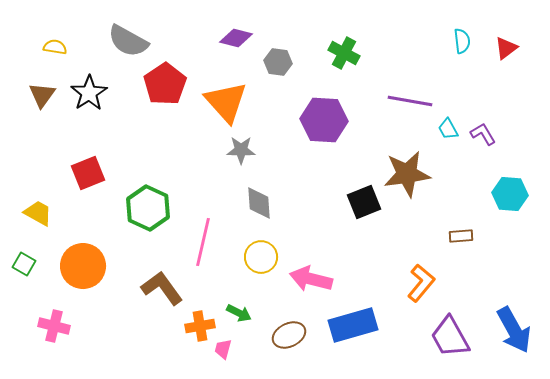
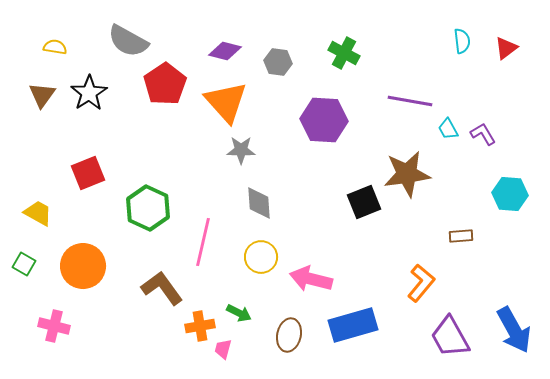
purple diamond: moved 11 px left, 13 px down
brown ellipse: rotated 52 degrees counterclockwise
